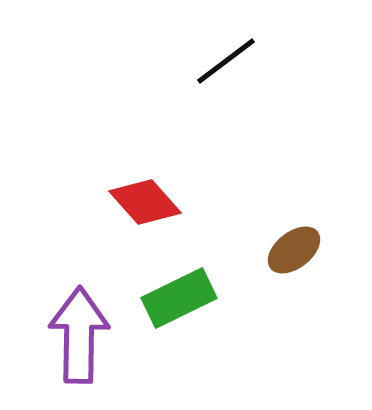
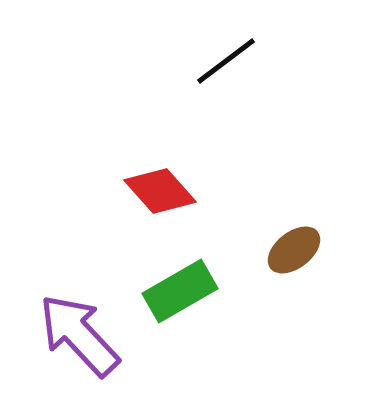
red diamond: moved 15 px right, 11 px up
green rectangle: moved 1 px right, 7 px up; rotated 4 degrees counterclockwise
purple arrow: rotated 44 degrees counterclockwise
